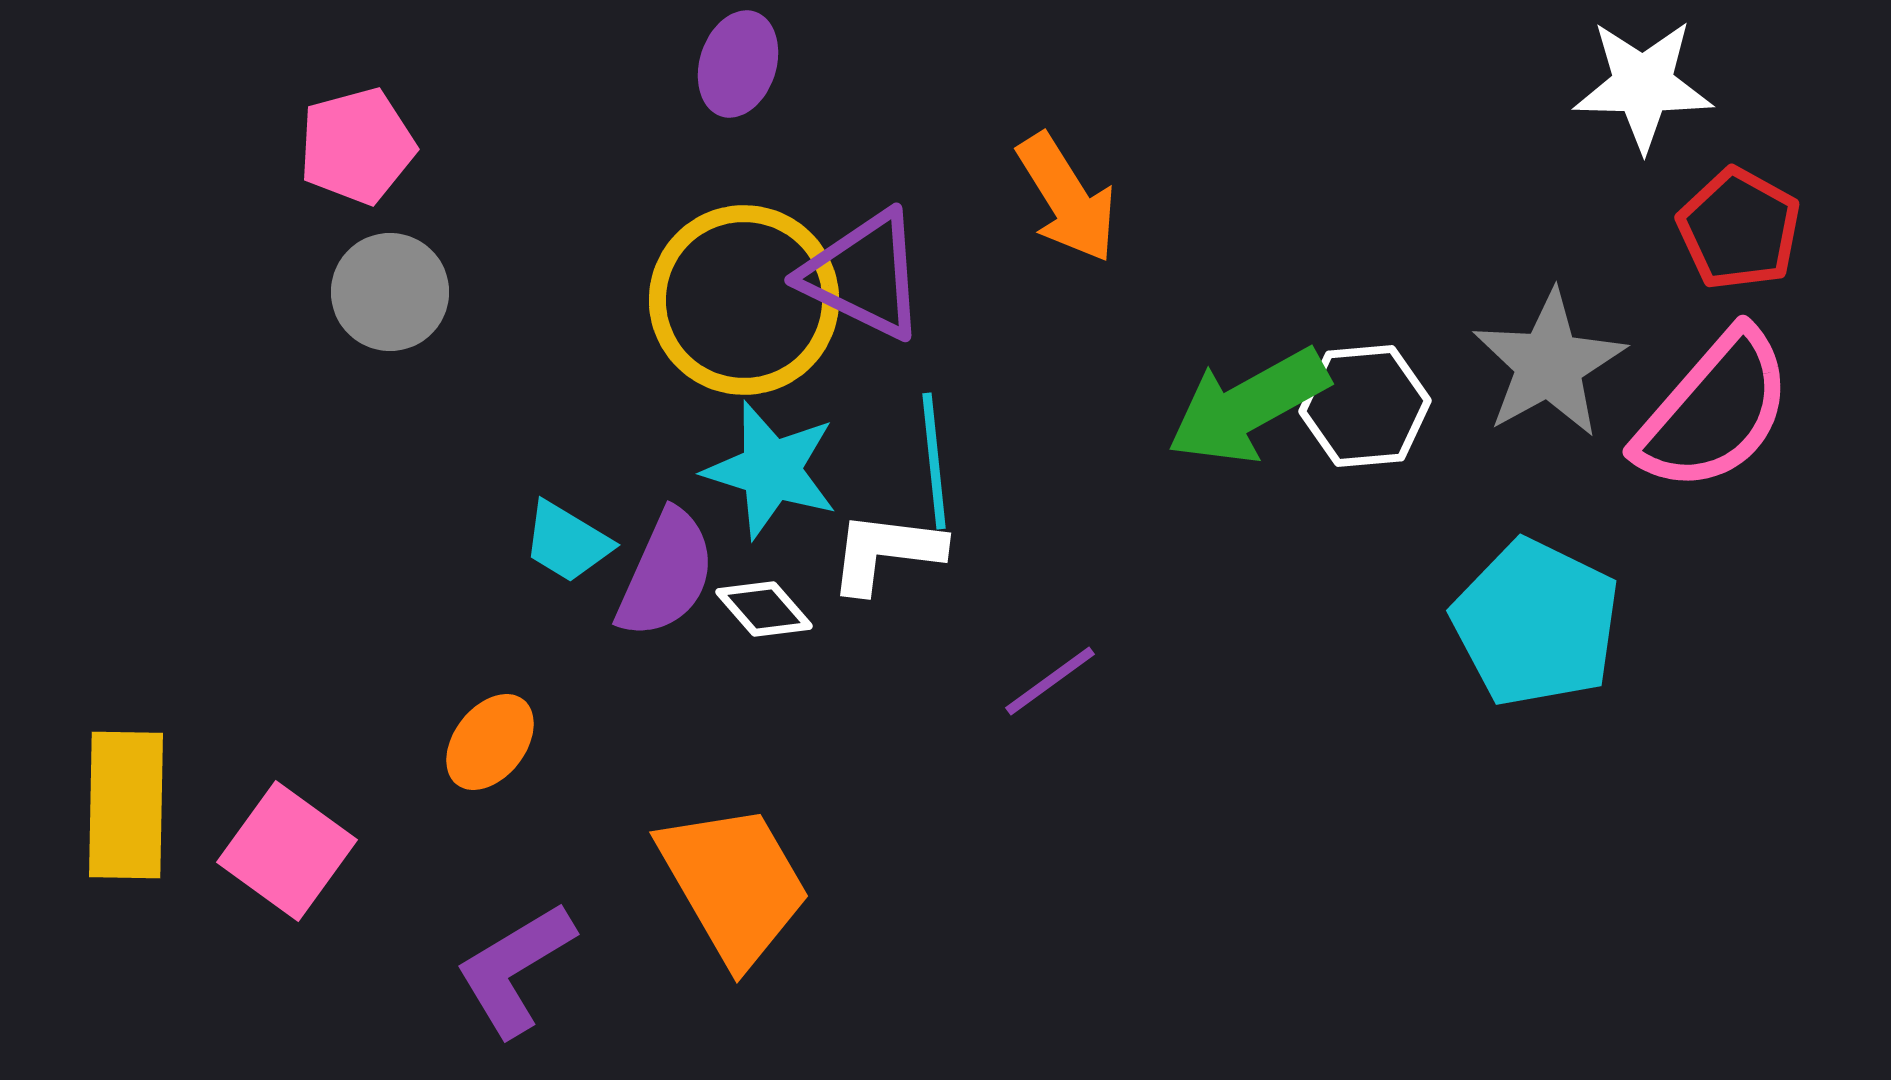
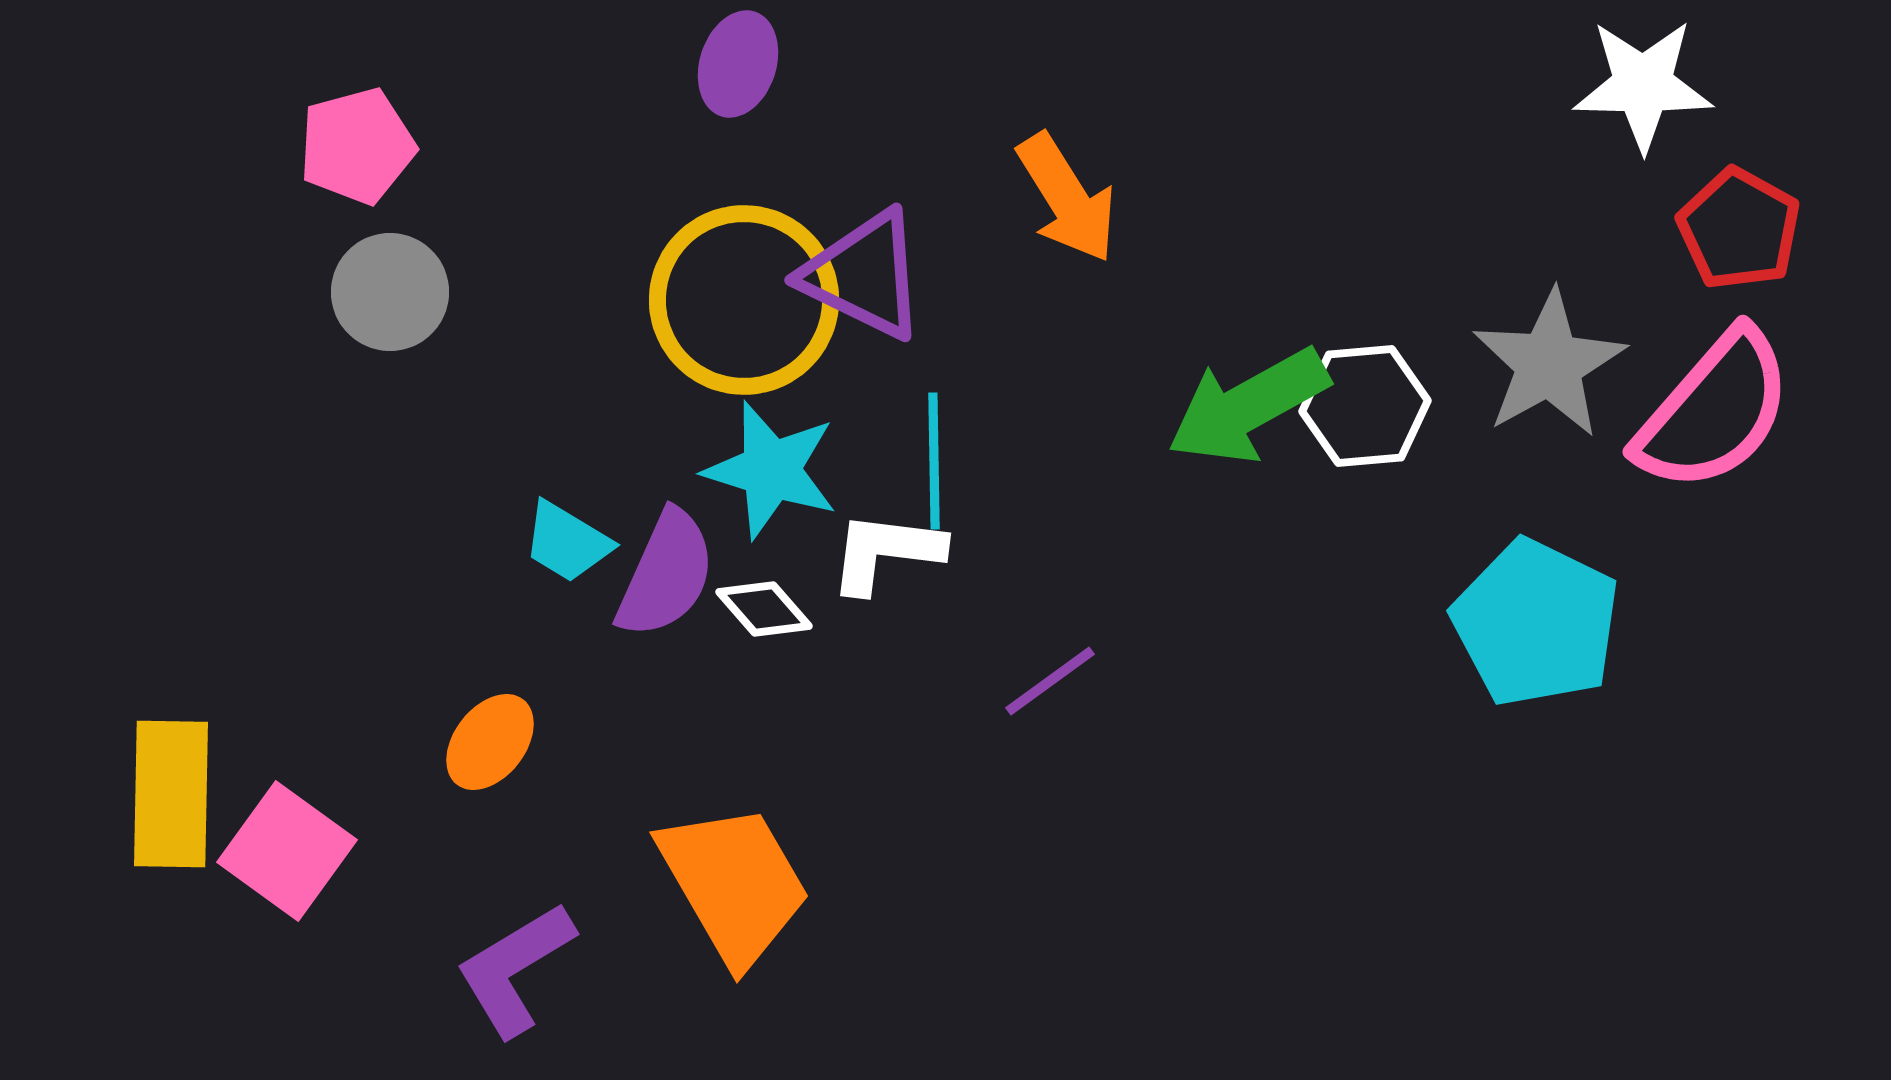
cyan line: rotated 5 degrees clockwise
yellow rectangle: moved 45 px right, 11 px up
